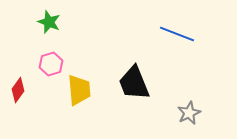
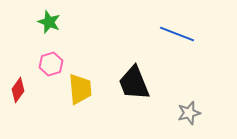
yellow trapezoid: moved 1 px right, 1 px up
gray star: rotated 10 degrees clockwise
